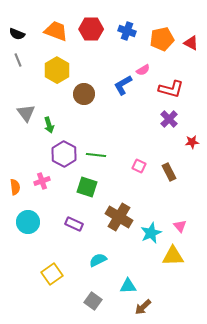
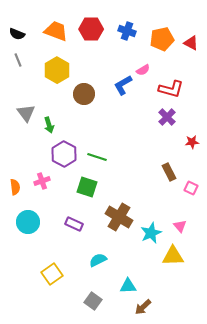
purple cross: moved 2 px left, 2 px up
green line: moved 1 px right, 2 px down; rotated 12 degrees clockwise
pink square: moved 52 px right, 22 px down
